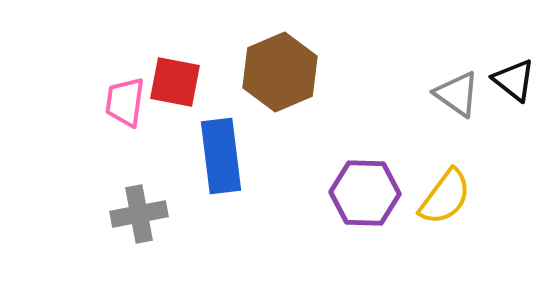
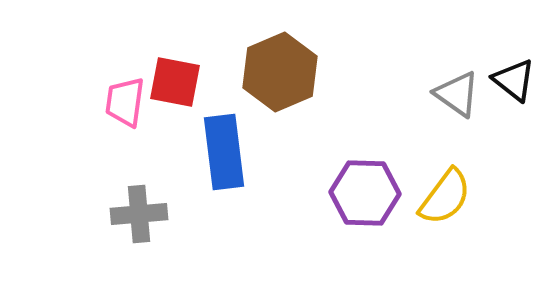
blue rectangle: moved 3 px right, 4 px up
gray cross: rotated 6 degrees clockwise
